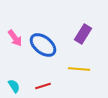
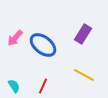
pink arrow: rotated 78 degrees clockwise
yellow line: moved 5 px right, 6 px down; rotated 25 degrees clockwise
red line: rotated 49 degrees counterclockwise
